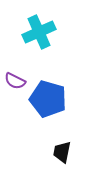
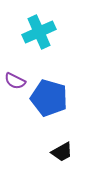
blue pentagon: moved 1 px right, 1 px up
black trapezoid: rotated 130 degrees counterclockwise
